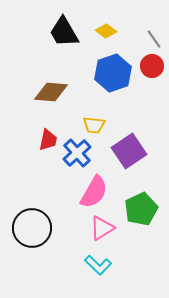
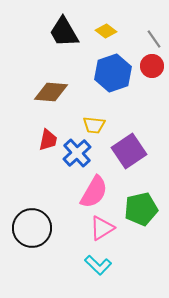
green pentagon: rotated 12 degrees clockwise
